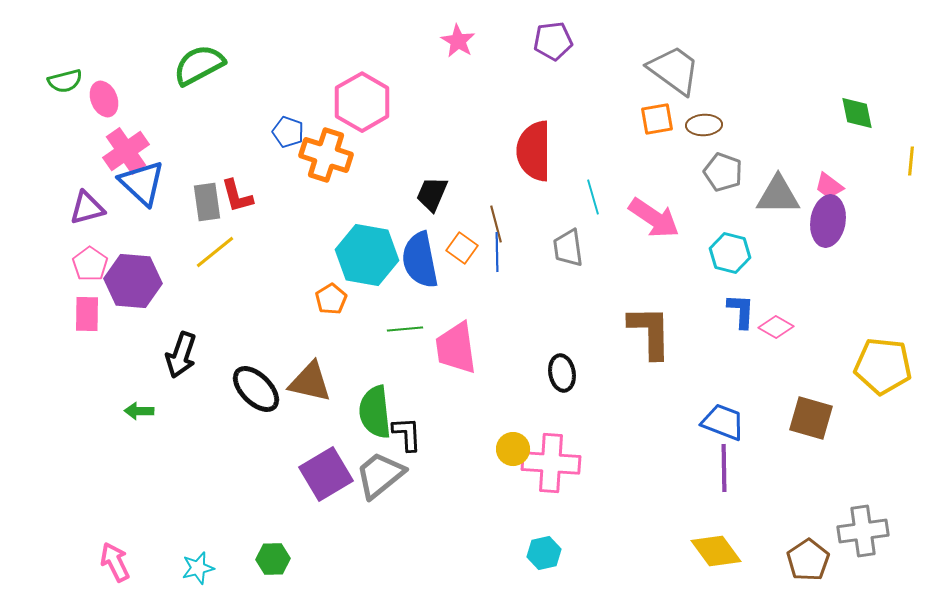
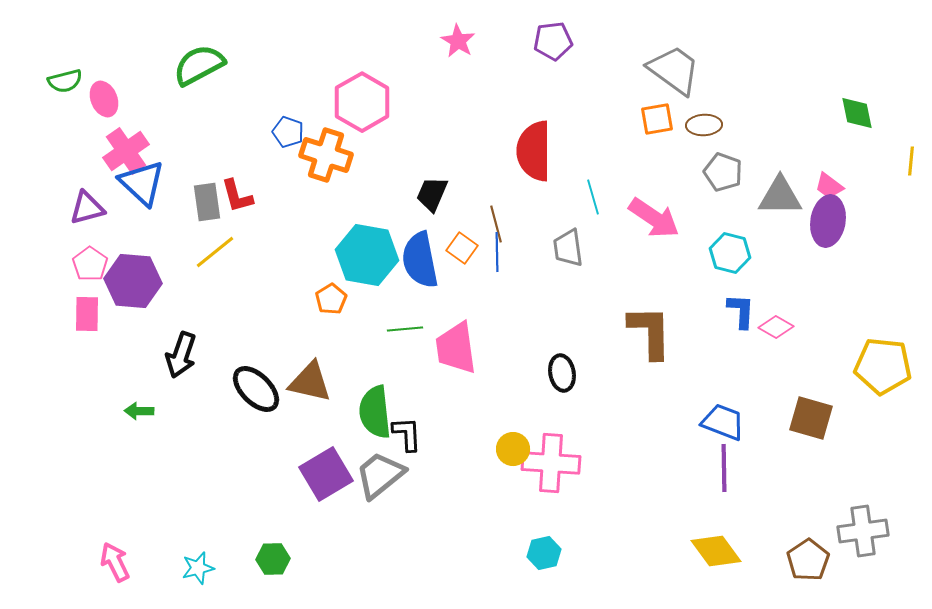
gray triangle at (778, 195): moved 2 px right, 1 px down
